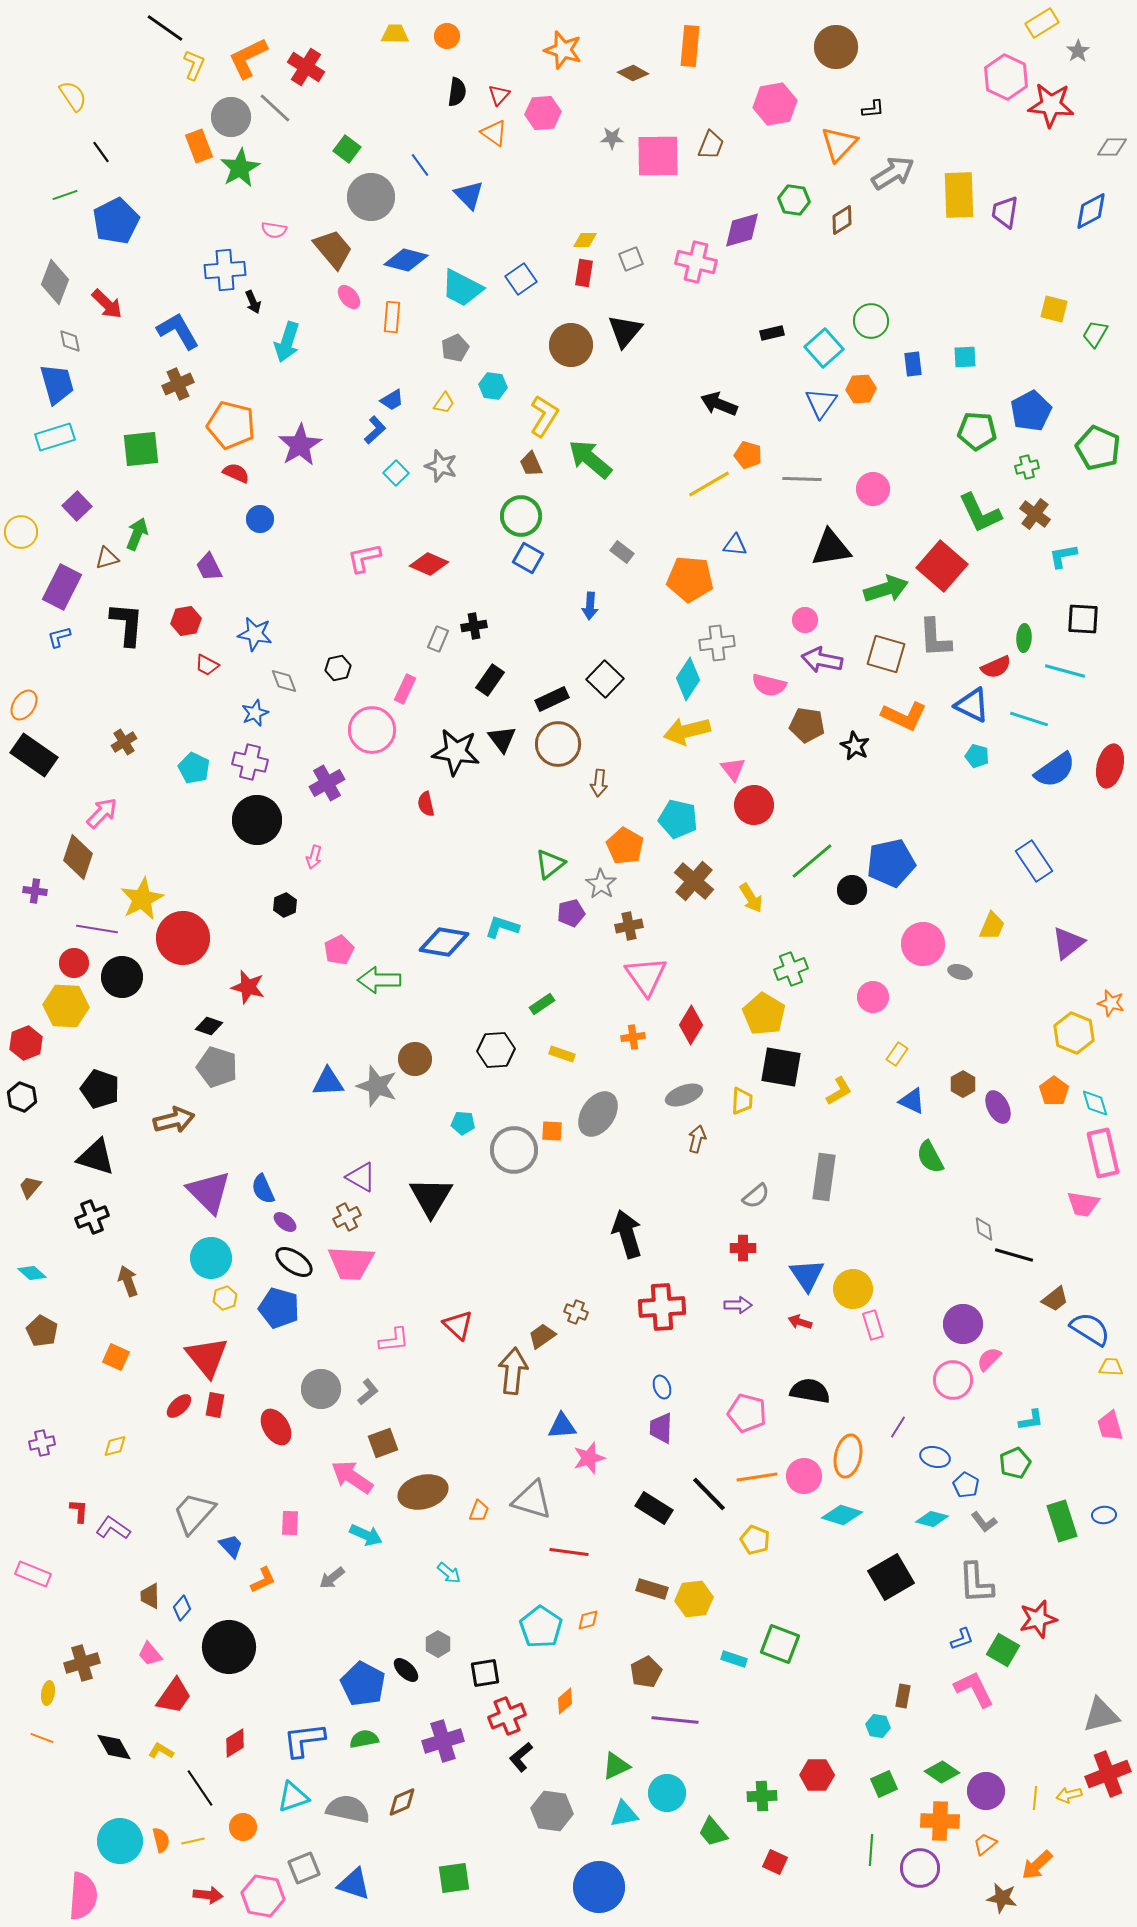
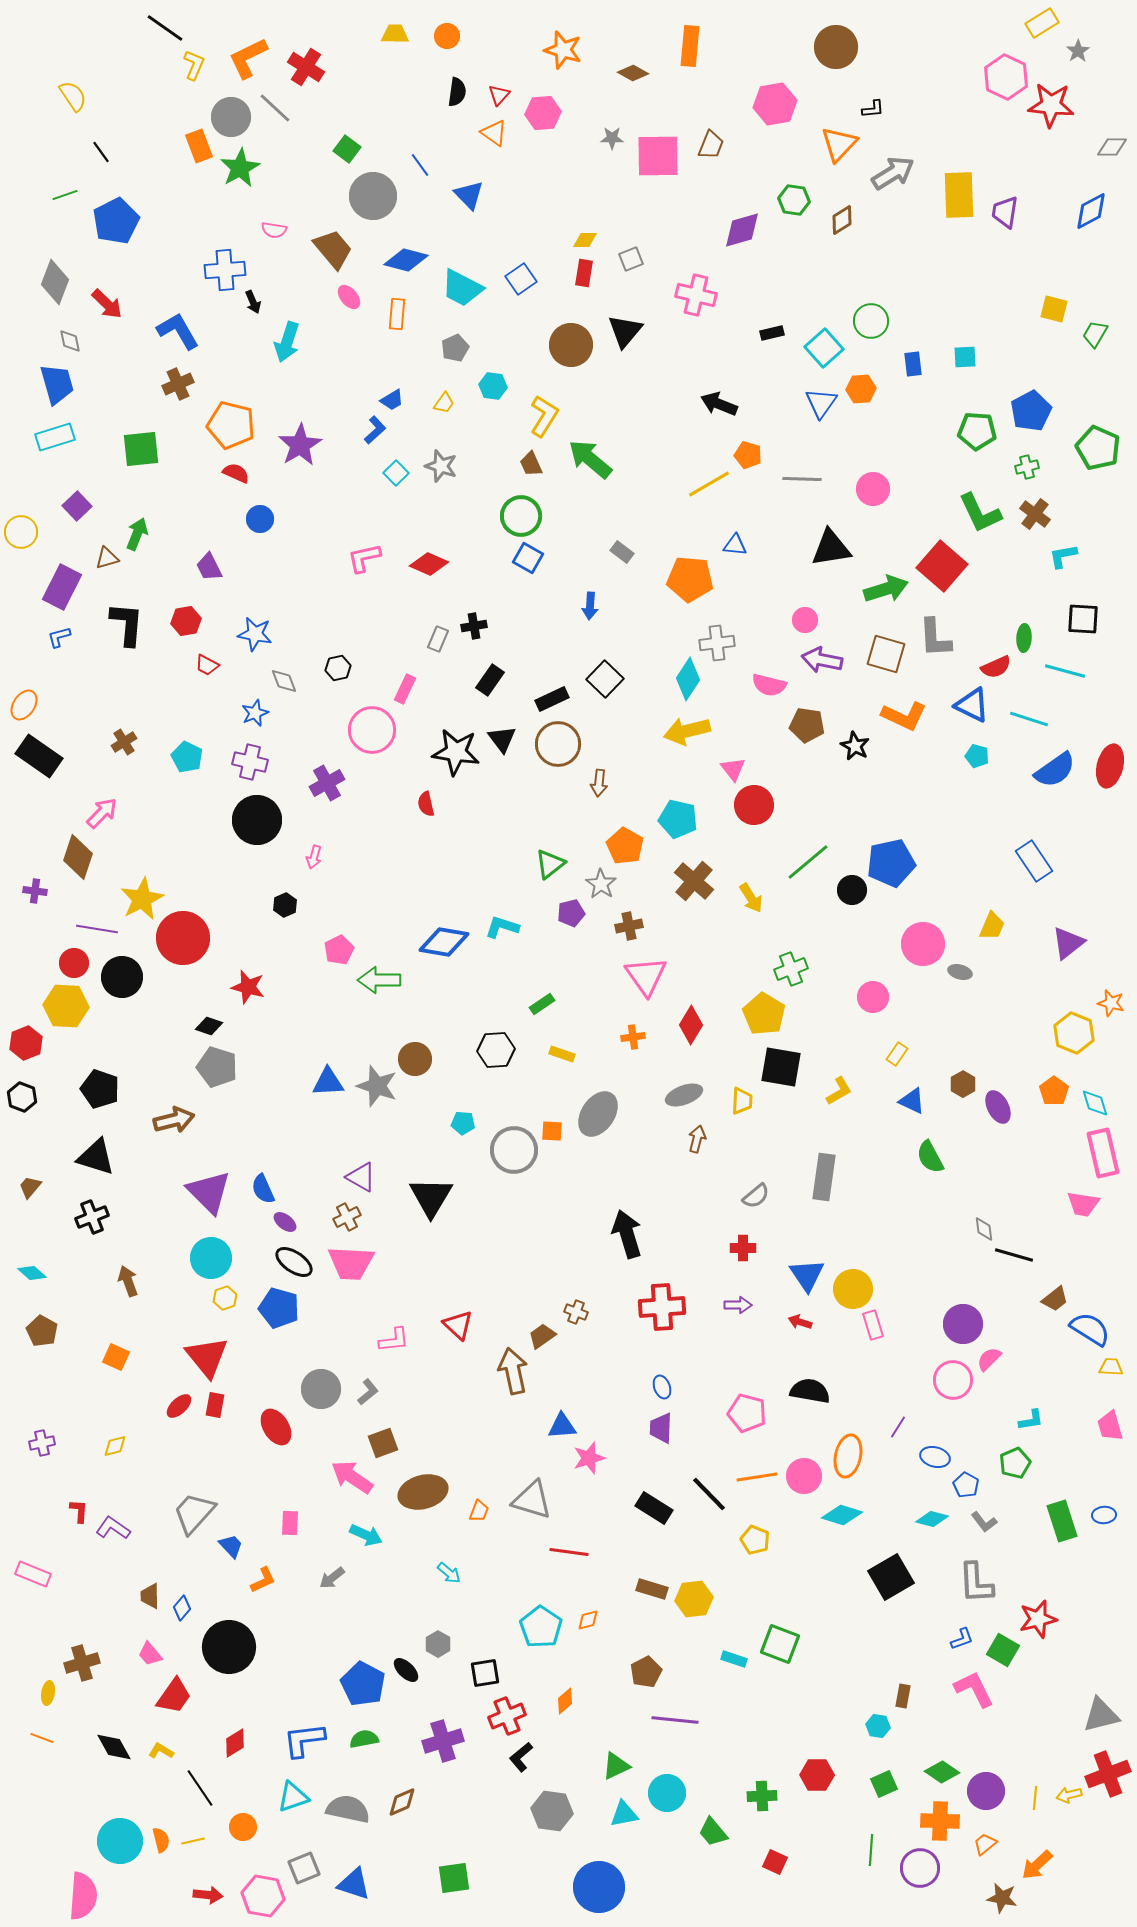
gray circle at (371, 197): moved 2 px right, 1 px up
pink cross at (696, 262): moved 33 px down
orange rectangle at (392, 317): moved 5 px right, 3 px up
black rectangle at (34, 755): moved 5 px right, 1 px down
cyan pentagon at (194, 768): moved 7 px left, 11 px up
green line at (812, 861): moved 4 px left, 1 px down
brown arrow at (513, 1371): rotated 18 degrees counterclockwise
